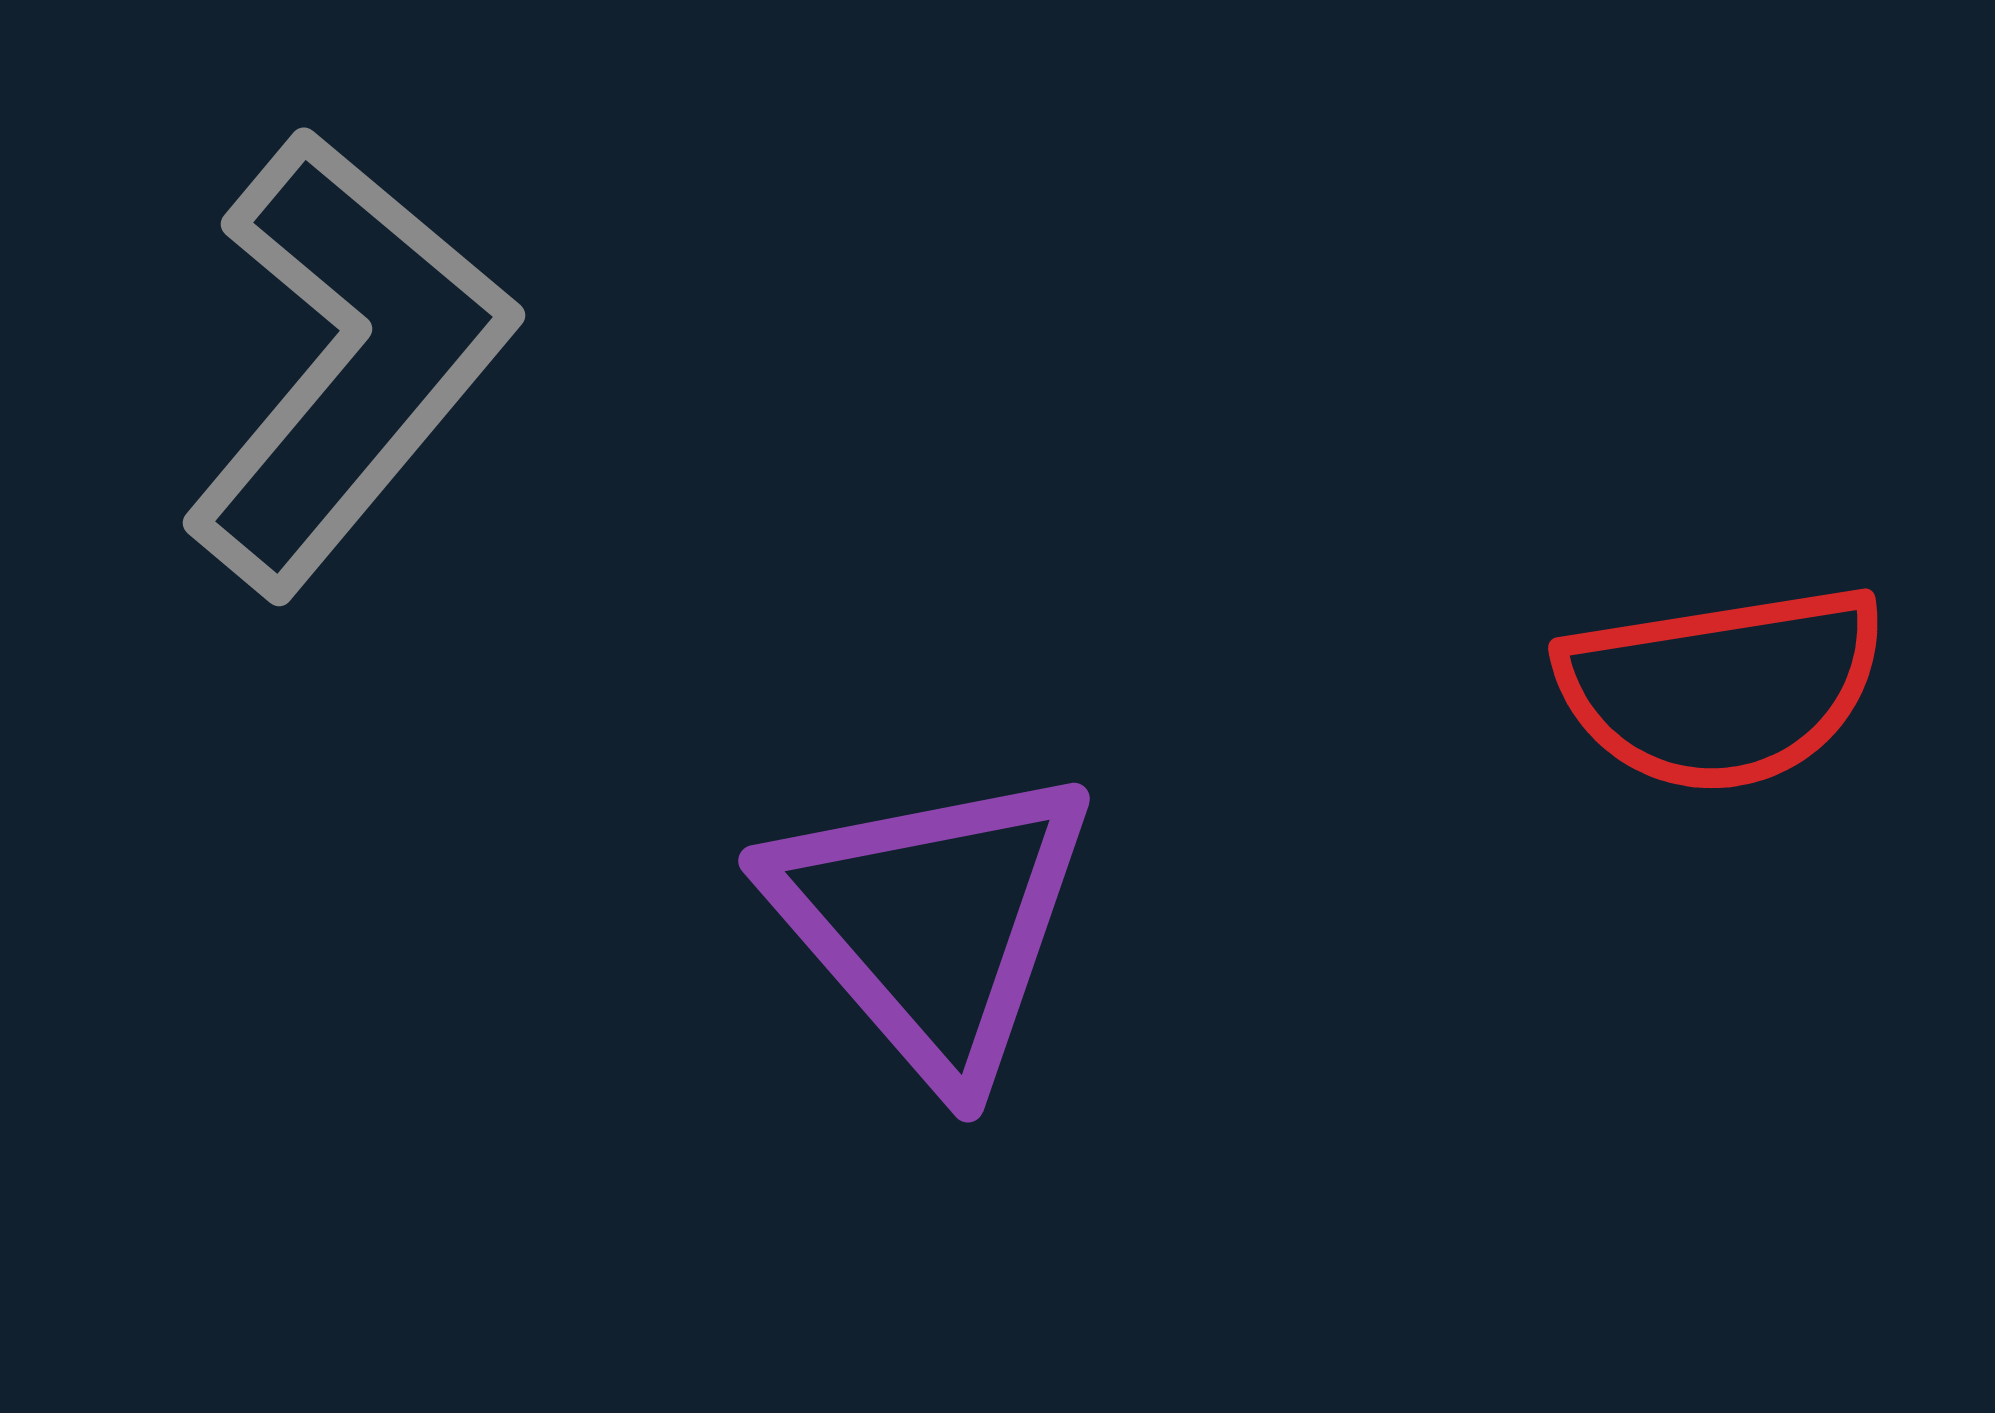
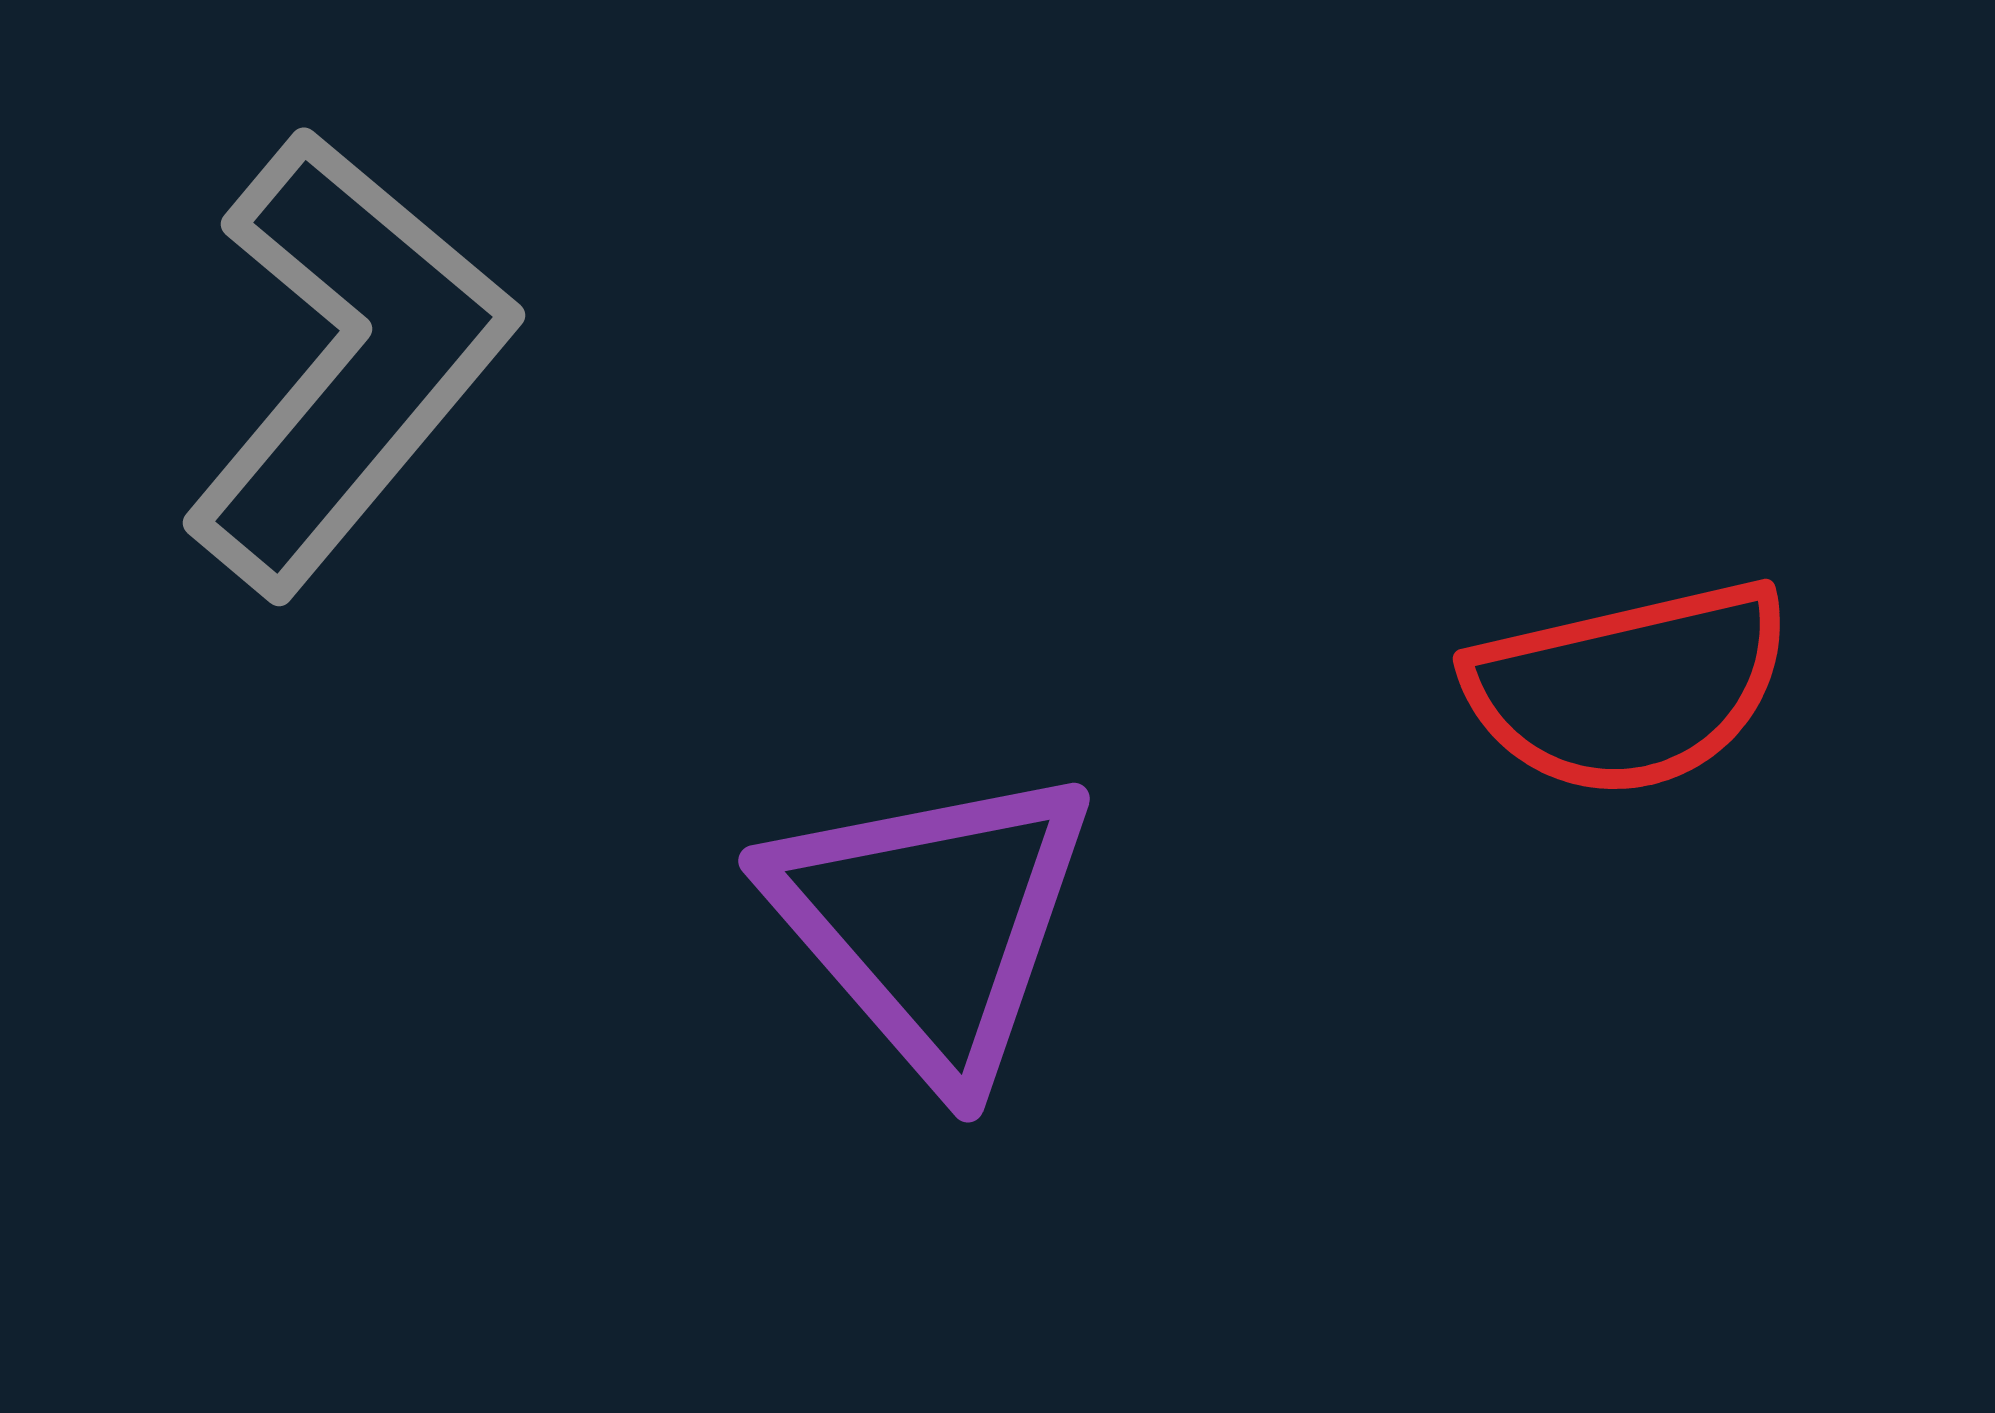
red semicircle: moved 93 px left; rotated 4 degrees counterclockwise
